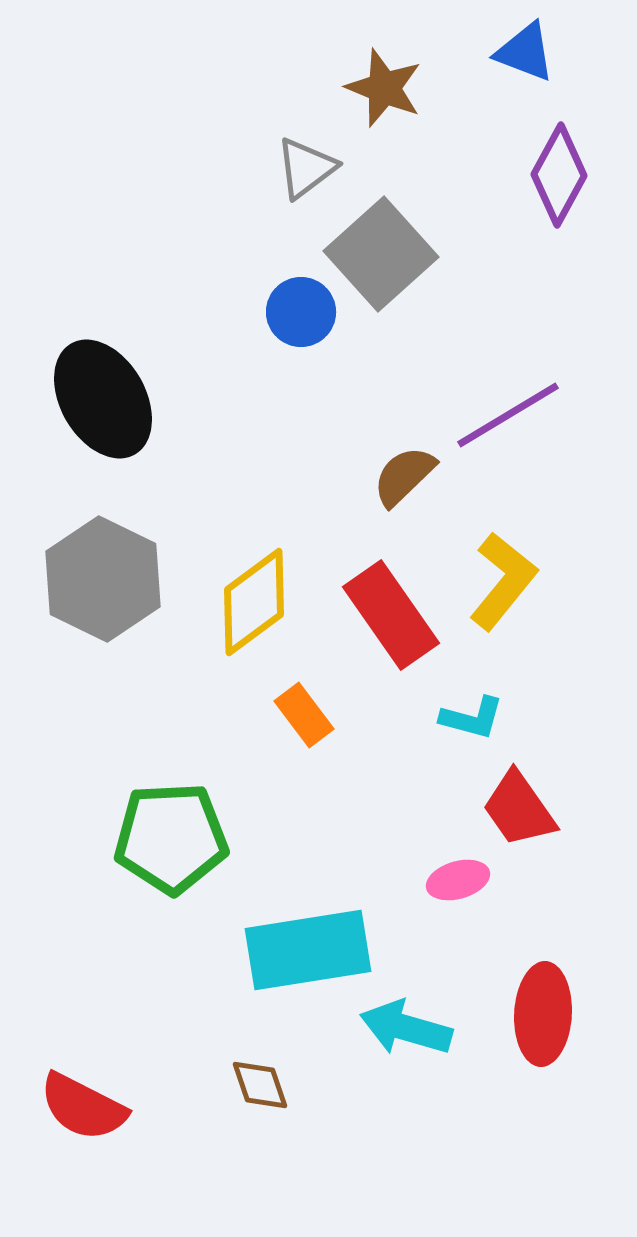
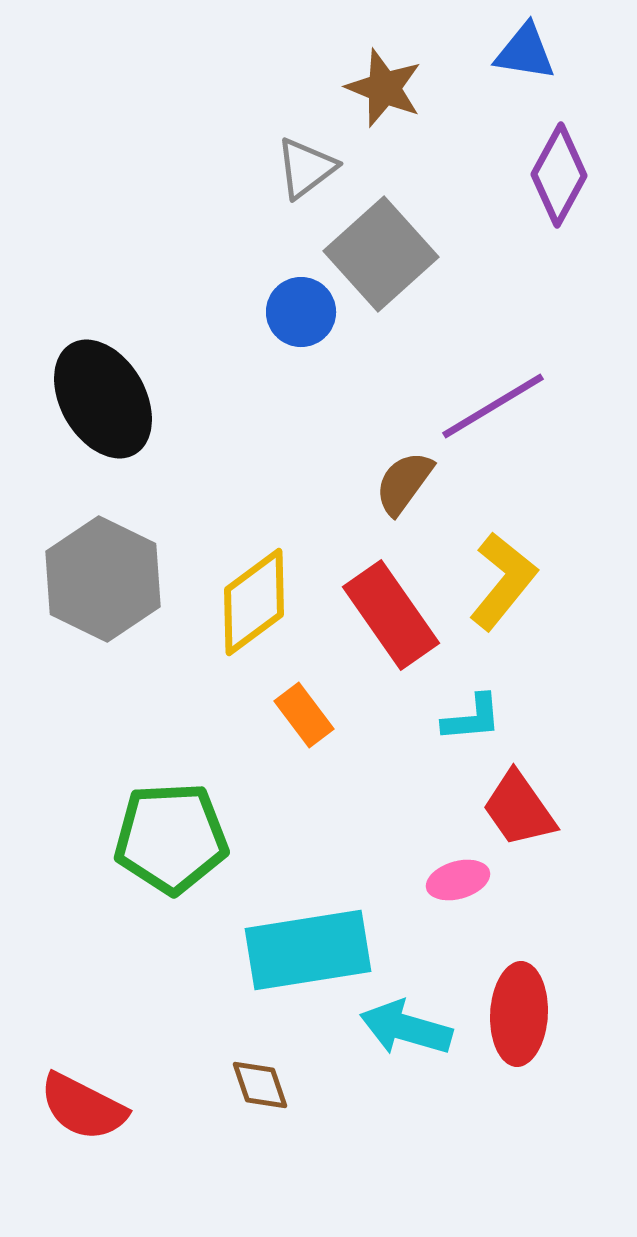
blue triangle: rotated 12 degrees counterclockwise
purple line: moved 15 px left, 9 px up
brown semicircle: moved 7 px down; rotated 10 degrees counterclockwise
cyan L-shape: rotated 20 degrees counterclockwise
red ellipse: moved 24 px left
